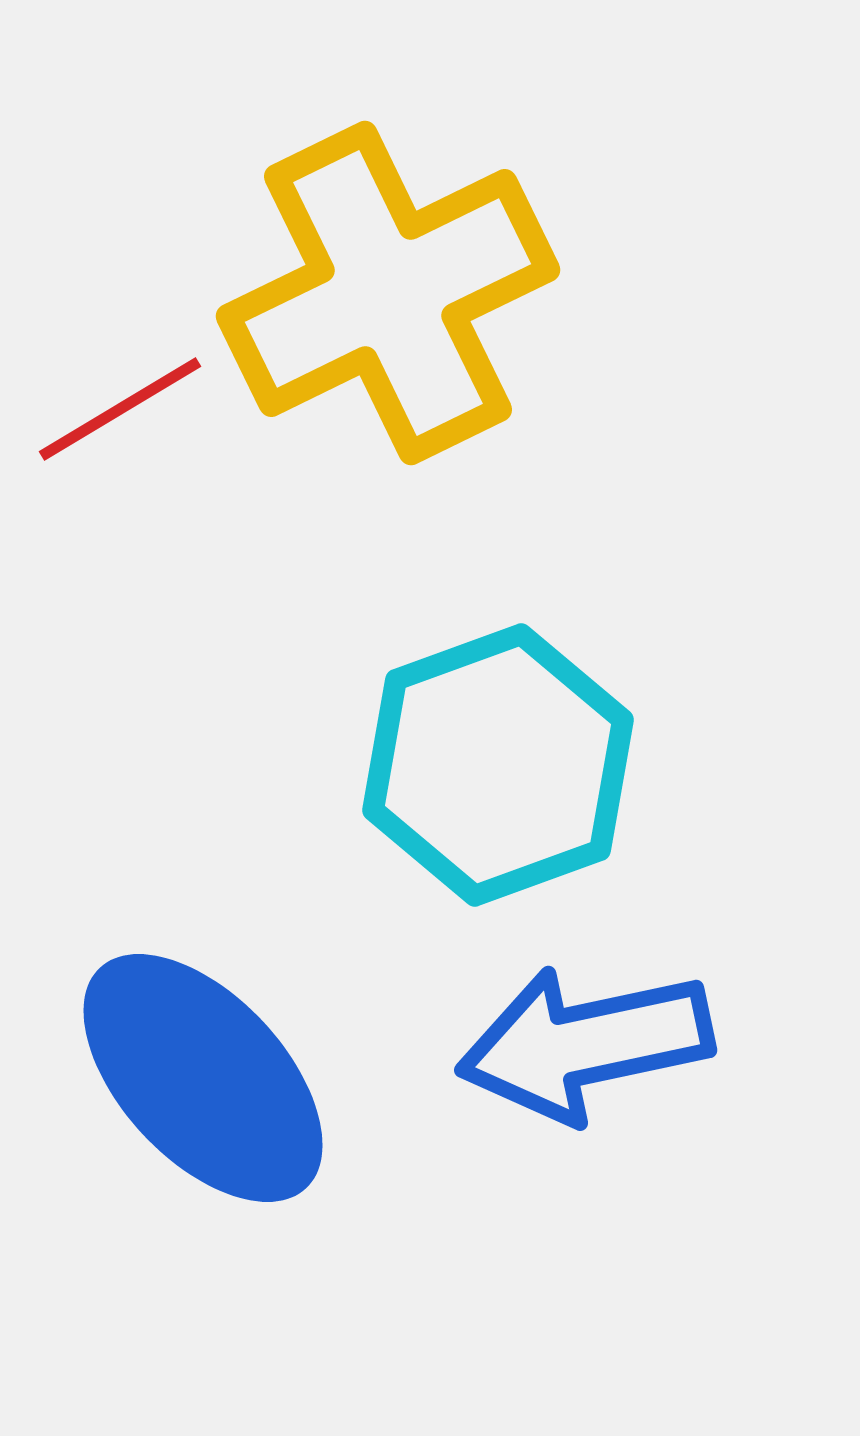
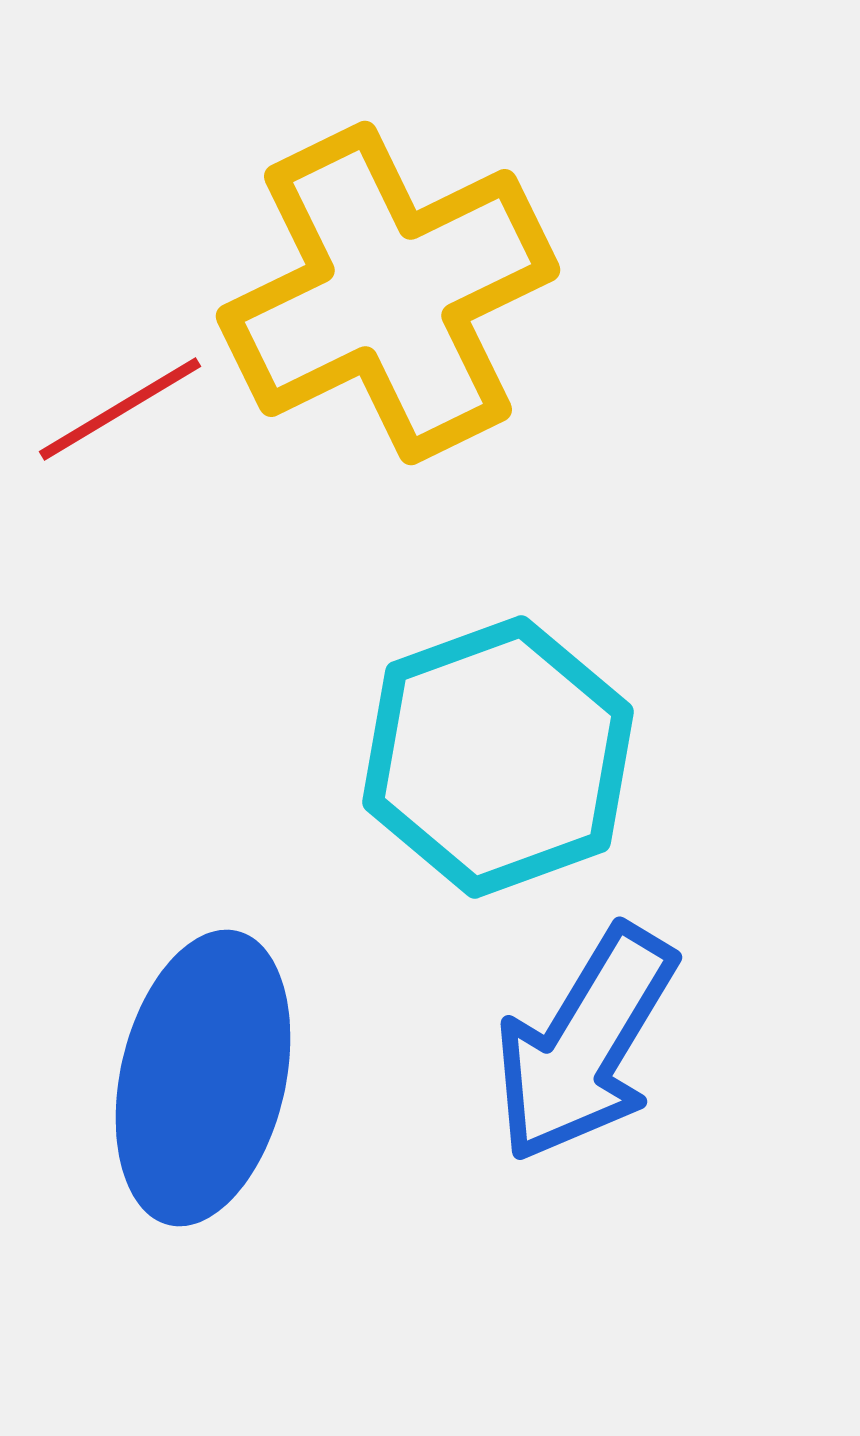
cyan hexagon: moved 8 px up
blue arrow: rotated 47 degrees counterclockwise
blue ellipse: rotated 56 degrees clockwise
